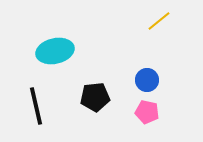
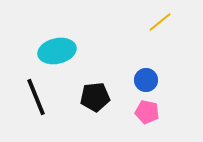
yellow line: moved 1 px right, 1 px down
cyan ellipse: moved 2 px right
blue circle: moved 1 px left
black line: moved 9 px up; rotated 9 degrees counterclockwise
